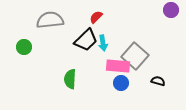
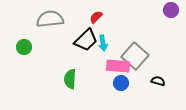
gray semicircle: moved 1 px up
